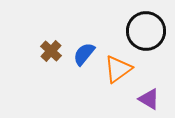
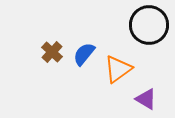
black circle: moved 3 px right, 6 px up
brown cross: moved 1 px right, 1 px down
purple triangle: moved 3 px left
